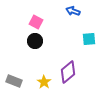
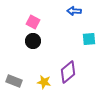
blue arrow: moved 1 px right; rotated 16 degrees counterclockwise
pink square: moved 3 px left
black circle: moved 2 px left
yellow star: rotated 24 degrees counterclockwise
